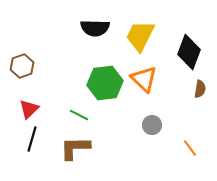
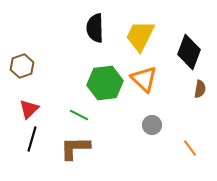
black semicircle: rotated 88 degrees clockwise
